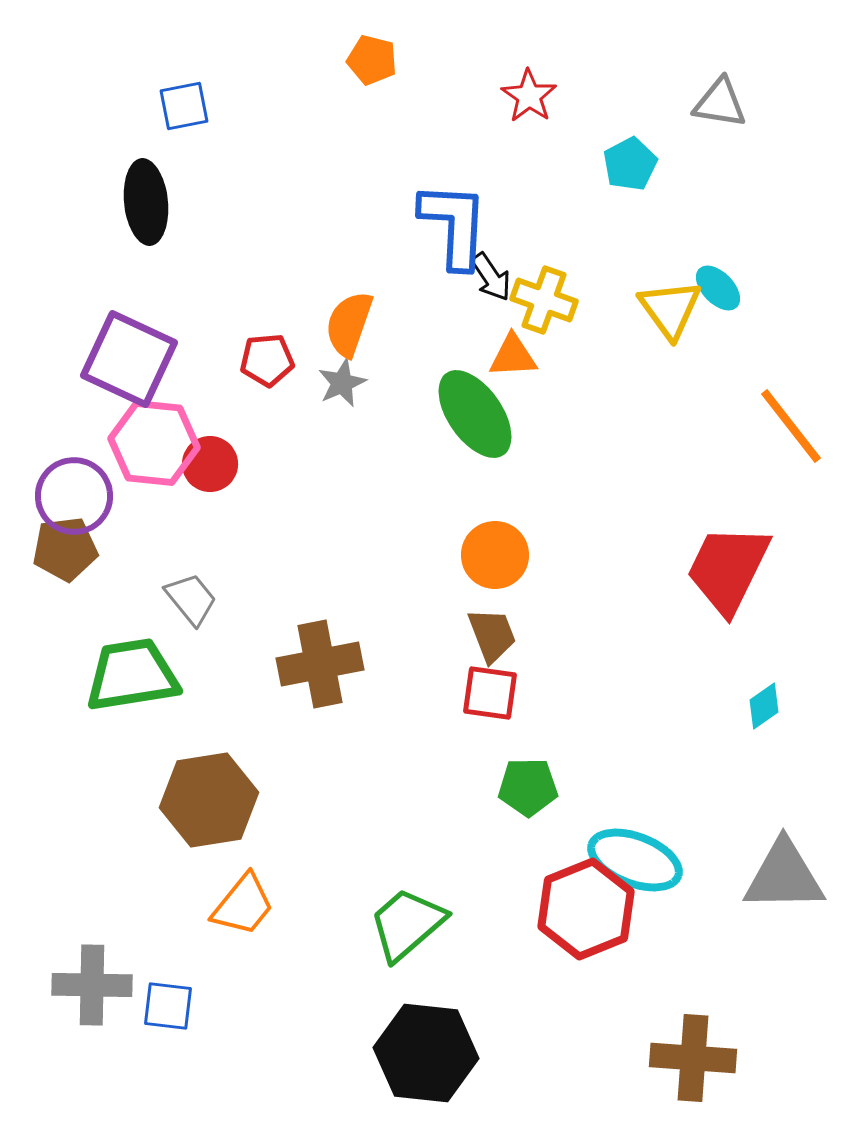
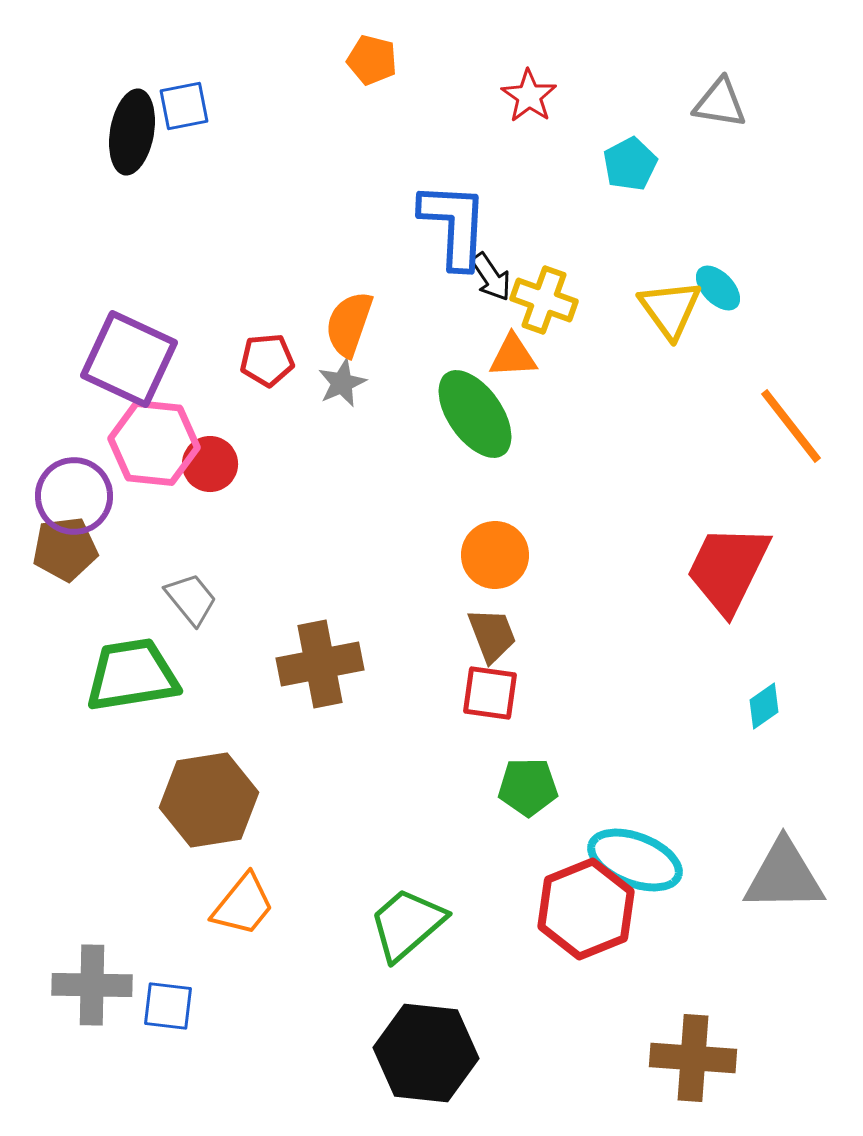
black ellipse at (146, 202): moved 14 px left, 70 px up; rotated 16 degrees clockwise
